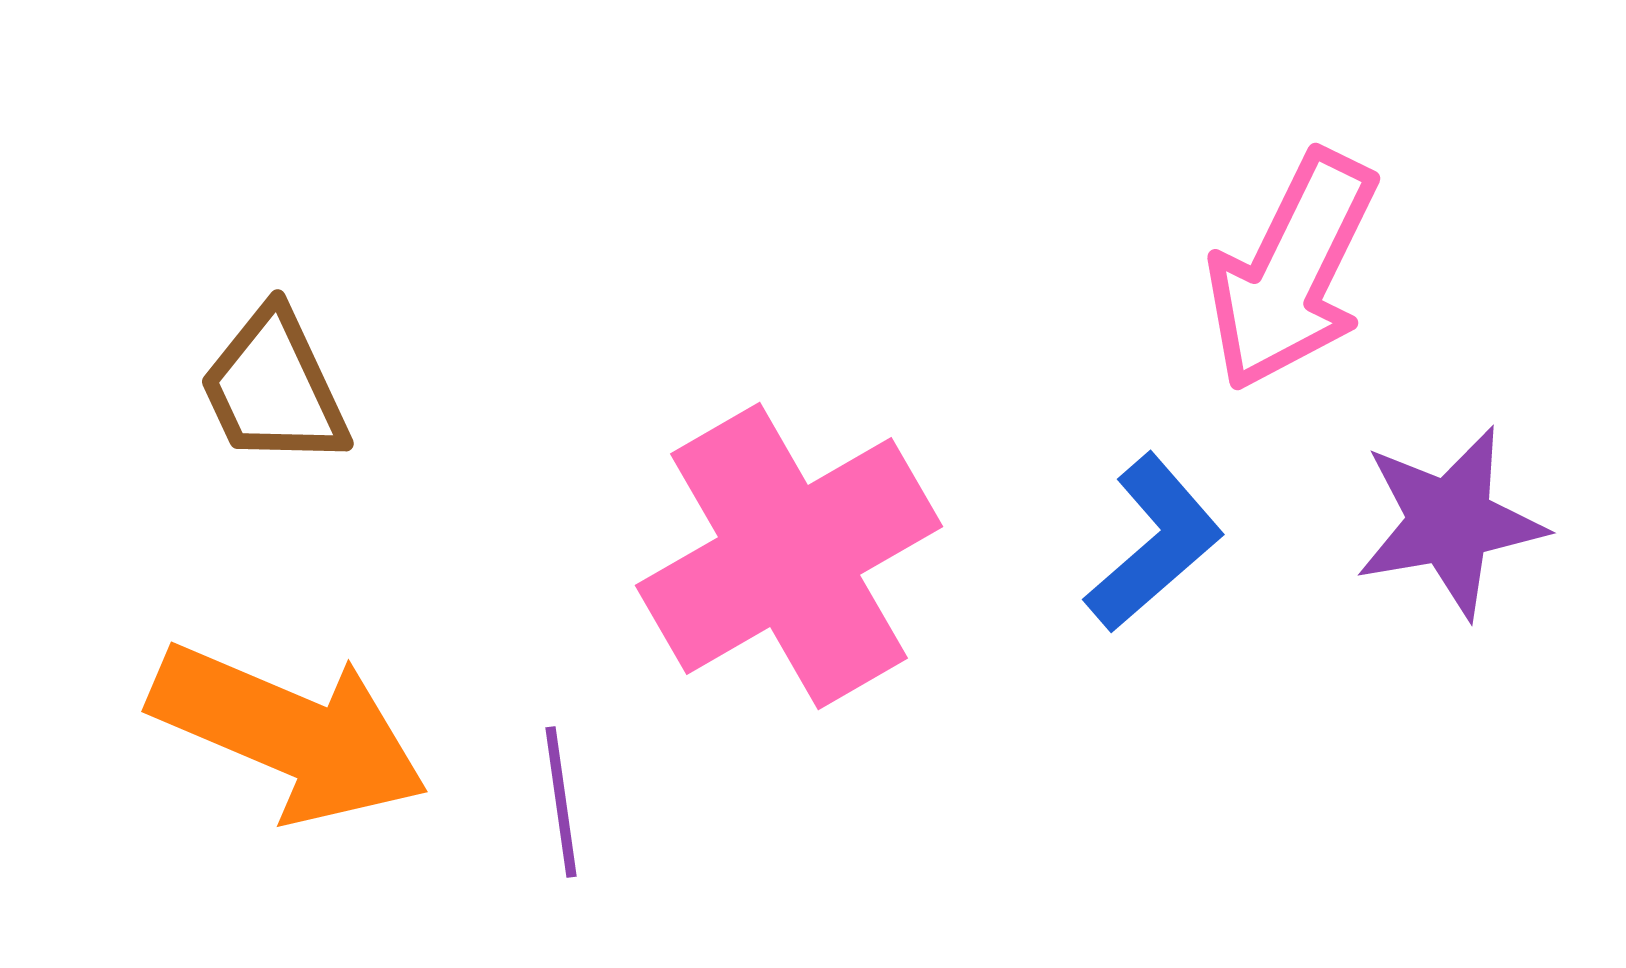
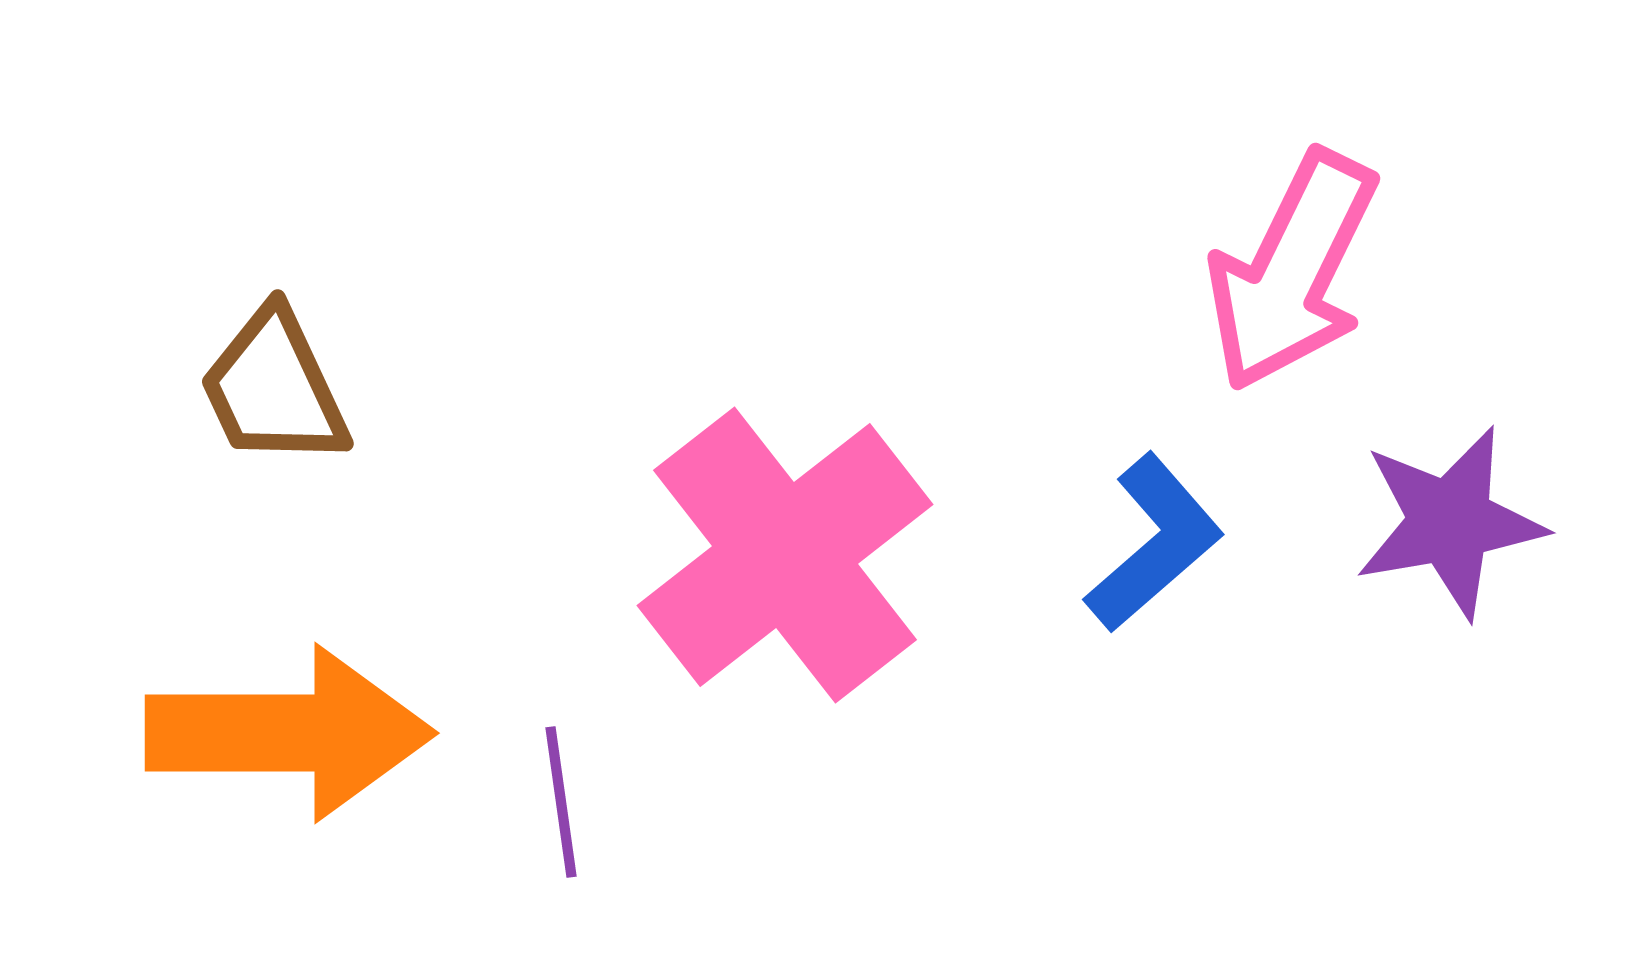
pink cross: moved 4 px left, 1 px up; rotated 8 degrees counterclockwise
orange arrow: rotated 23 degrees counterclockwise
